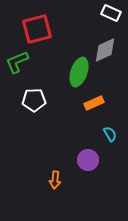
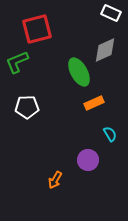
green ellipse: rotated 48 degrees counterclockwise
white pentagon: moved 7 px left, 7 px down
orange arrow: rotated 24 degrees clockwise
